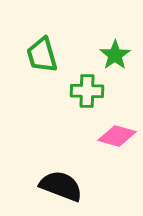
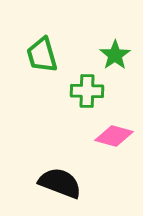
pink diamond: moved 3 px left
black semicircle: moved 1 px left, 3 px up
